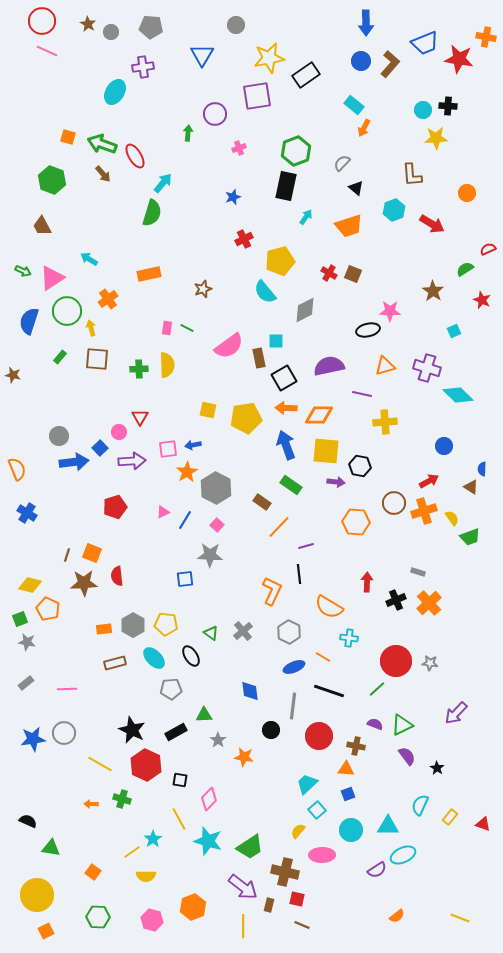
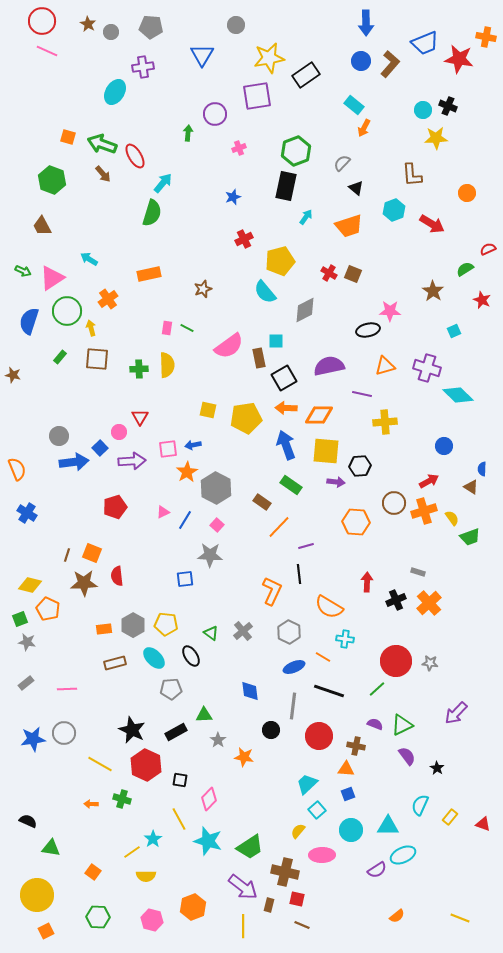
black cross at (448, 106): rotated 18 degrees clockwise
black hexagon at (360, 466): rotated 15 degrees counterclockwise
cyan cross at (349, 638): moved 4 px left, 1 px down
